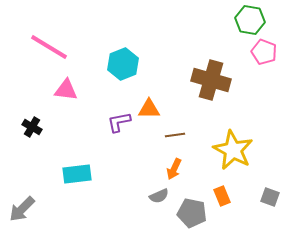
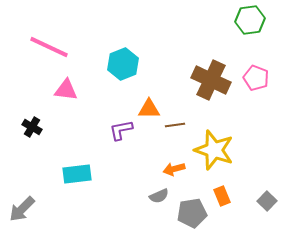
green hexagon: rotated 16 degrees counterclockwise
pink line: rotated 6 degrees counterclockwise
pink pentagon: moved 8 px left, 26 px down
brown cross: rotated 9 degrees clockwise
purple L-shape: moved 2 px right, 8 px down
brown line: moved 10 px up
yellow star: moved 19 px left; rotated 9 degrees counterclockwise
orange arrow: rotated 50 degrees clockwise
gray square: moved 3 px left, 4 px down; rotated 24 degrees clockwise
gray pentagon: rotated 20 degrees counterclockwise
